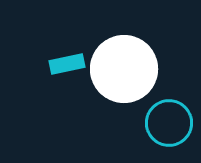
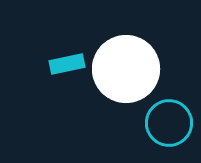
white circle: moved 2 px right
